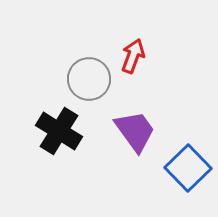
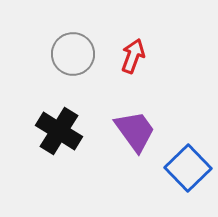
gray circle: moved 16 px left, 25 px up
